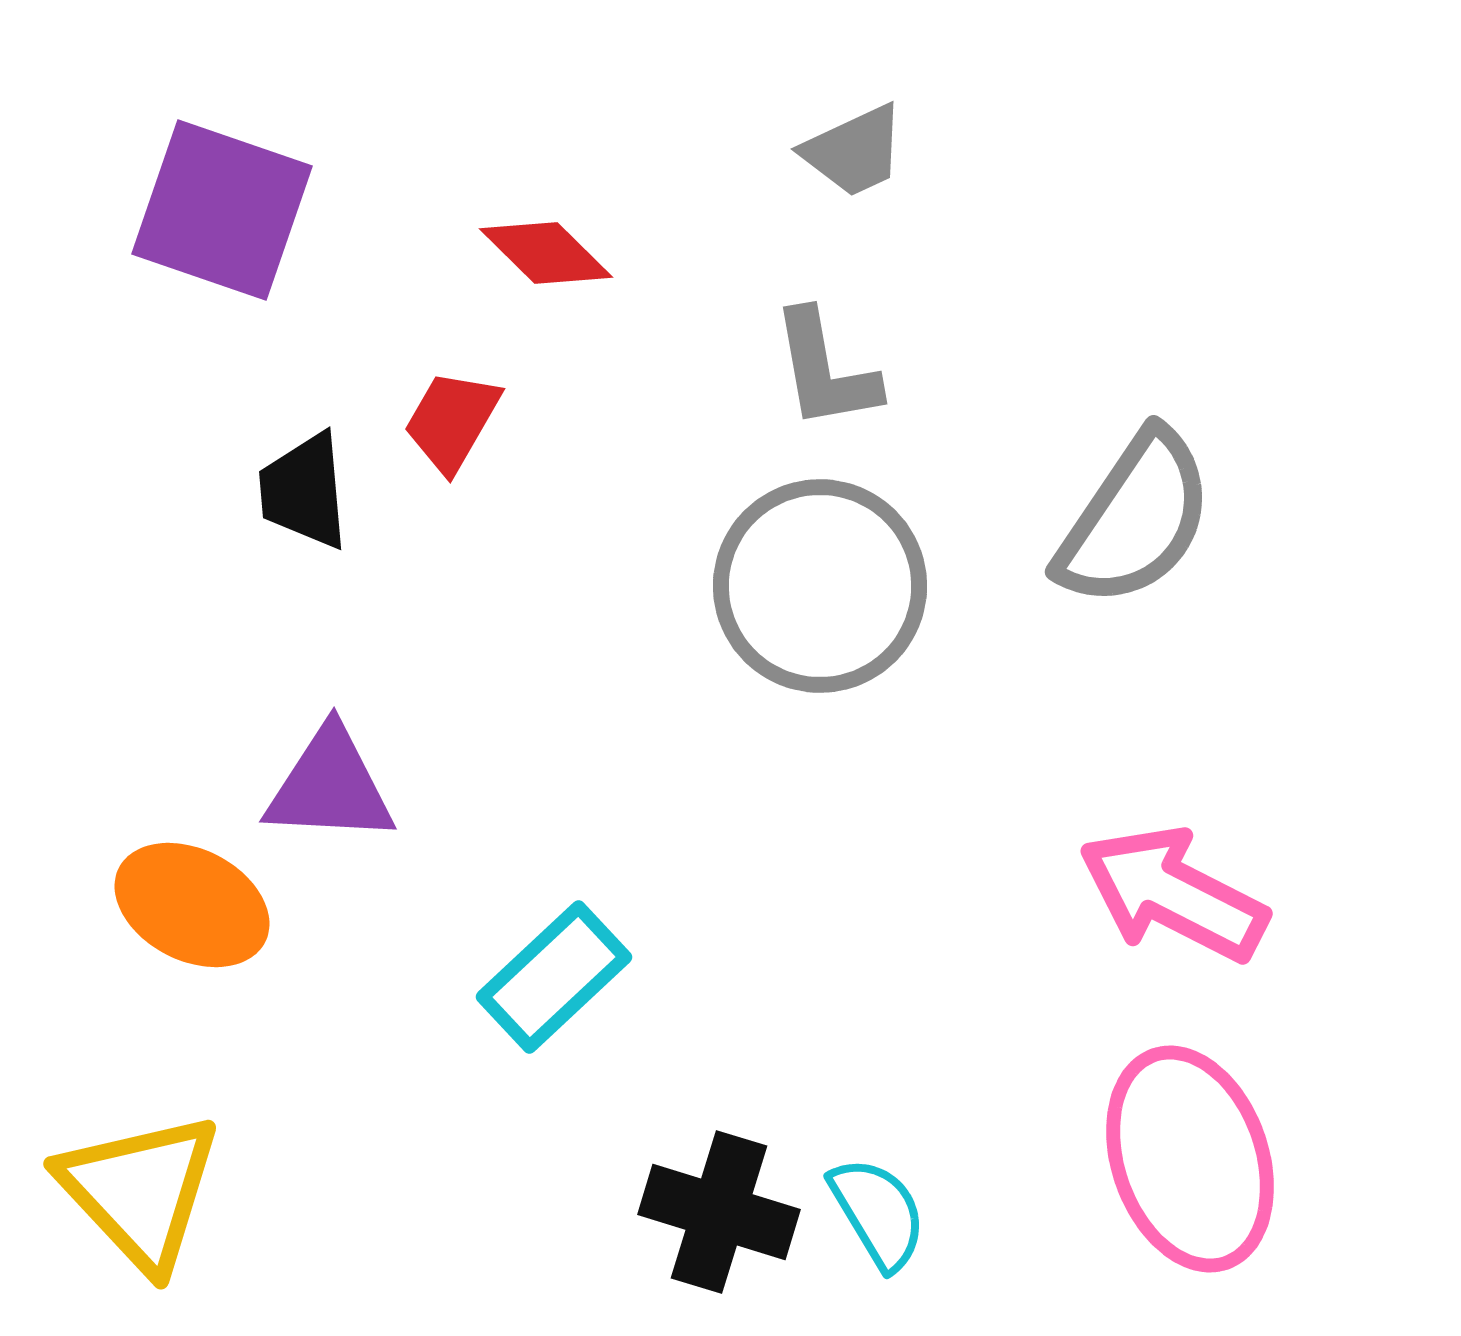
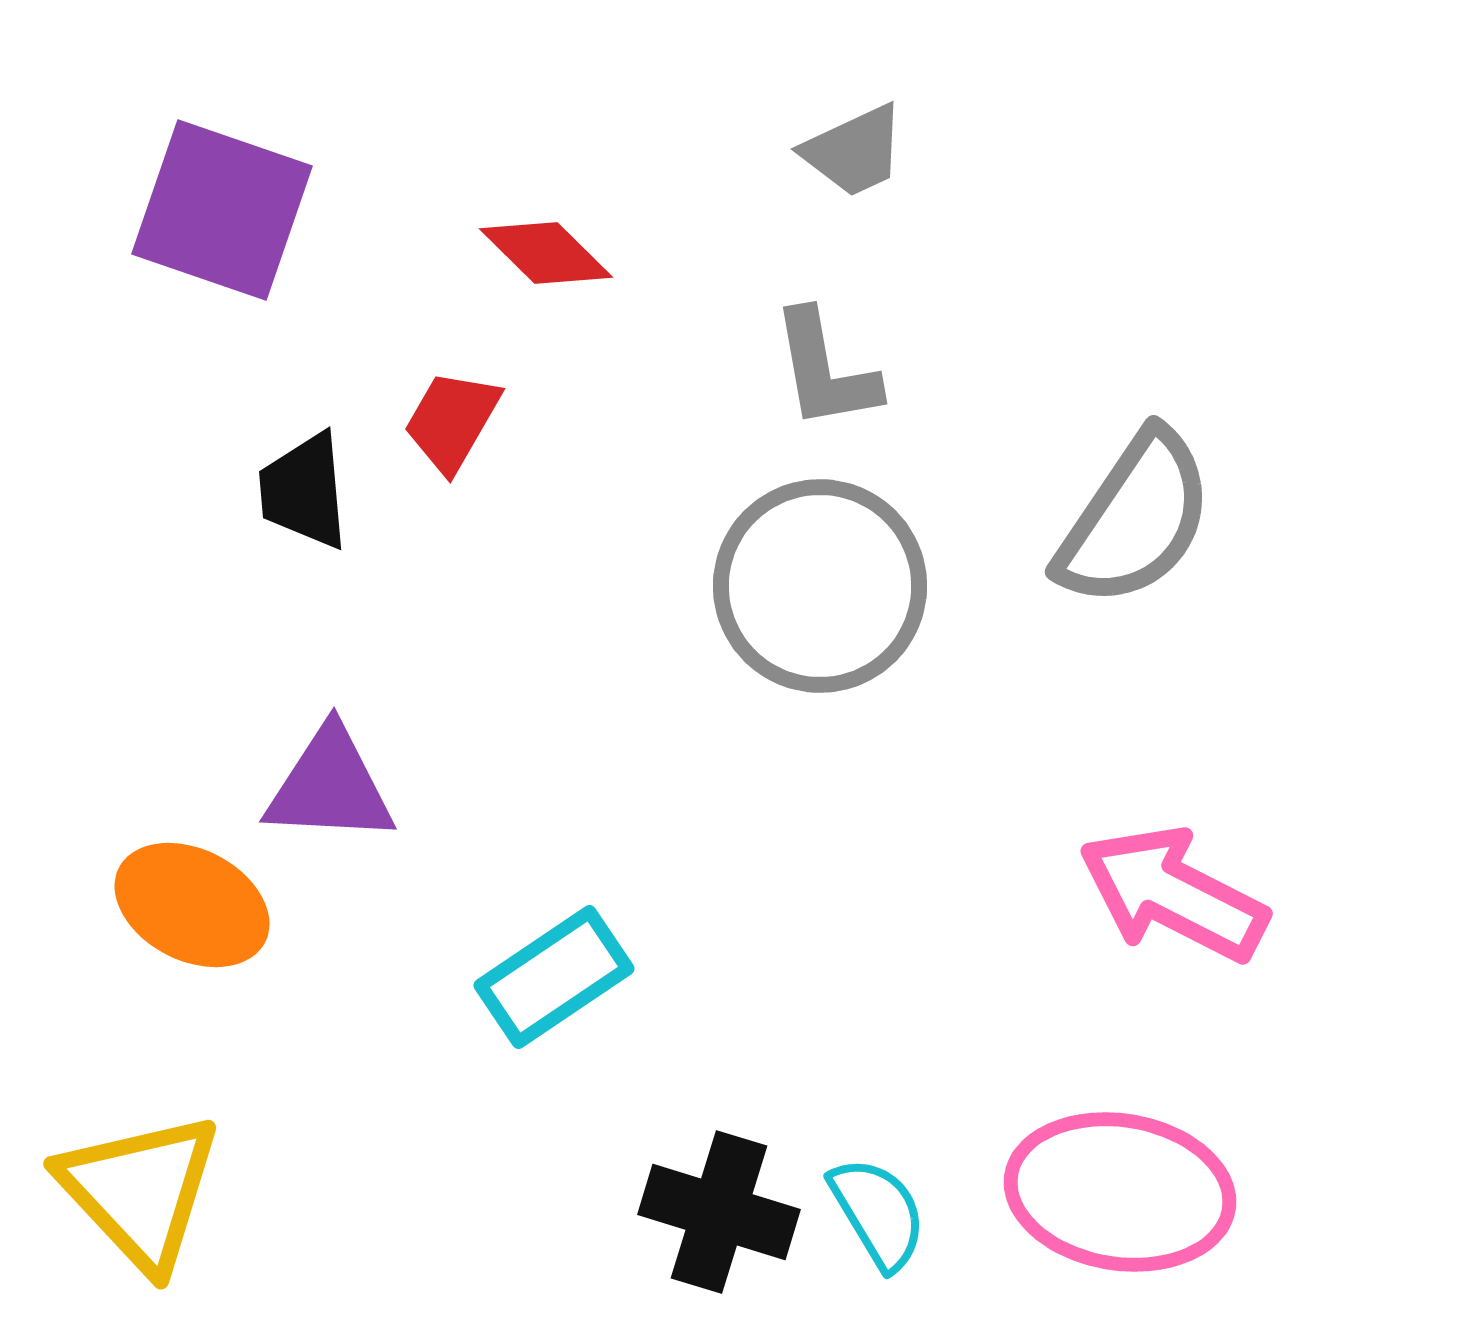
cyan rectangle: rotated 9 degrees clockwise
pink ellipse: moved 70 px left, 33 px down; rotated 62 degrees counterclockwise
